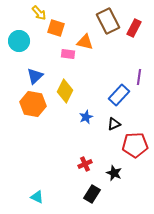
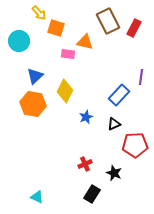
purple line: moved 2 px right
